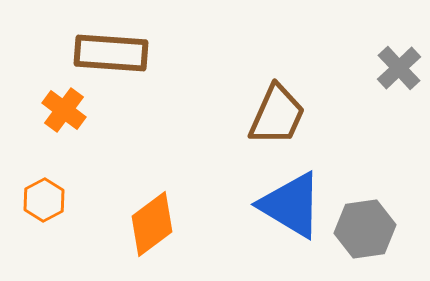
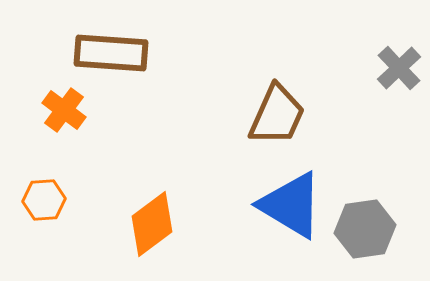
orange hexagon: rotated 24 degrees clockwise
